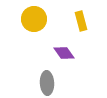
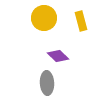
yellow circle: moved 10 px right, 1 px up
purple diamond: moved 6 px left, 3 px down; rotated 10 degrees counterclockwise
